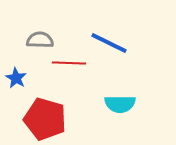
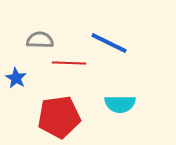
red pentagon: moved 14 px right, 2 px up; rotated 24 degrees counterclockwise
